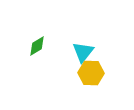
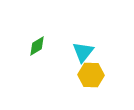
yellow hexagon: moved 2 px down
